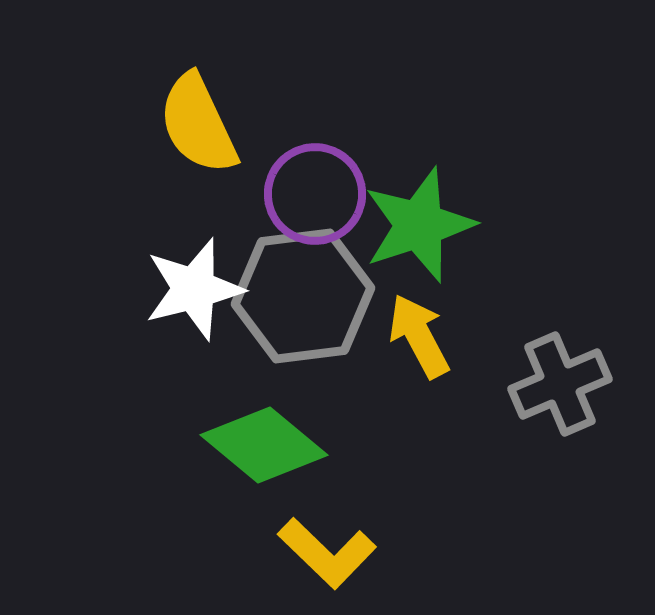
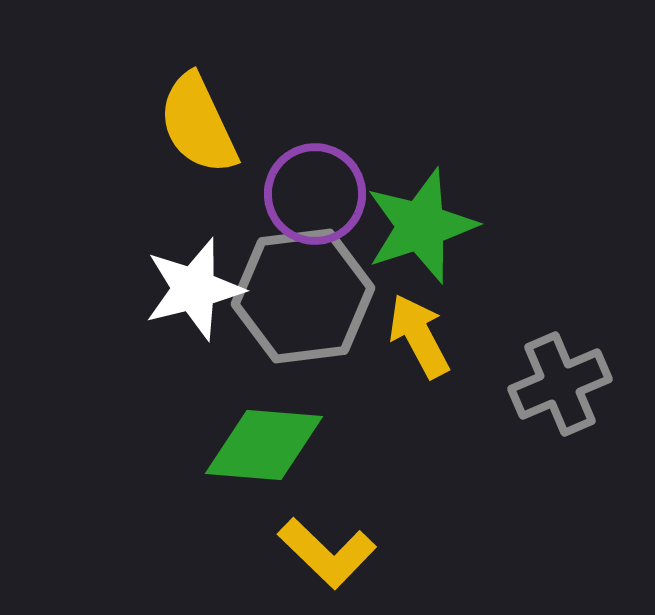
green star: moved 2 px right, 1 px down
green diamond: rotated 35 degrees counterclockwise
